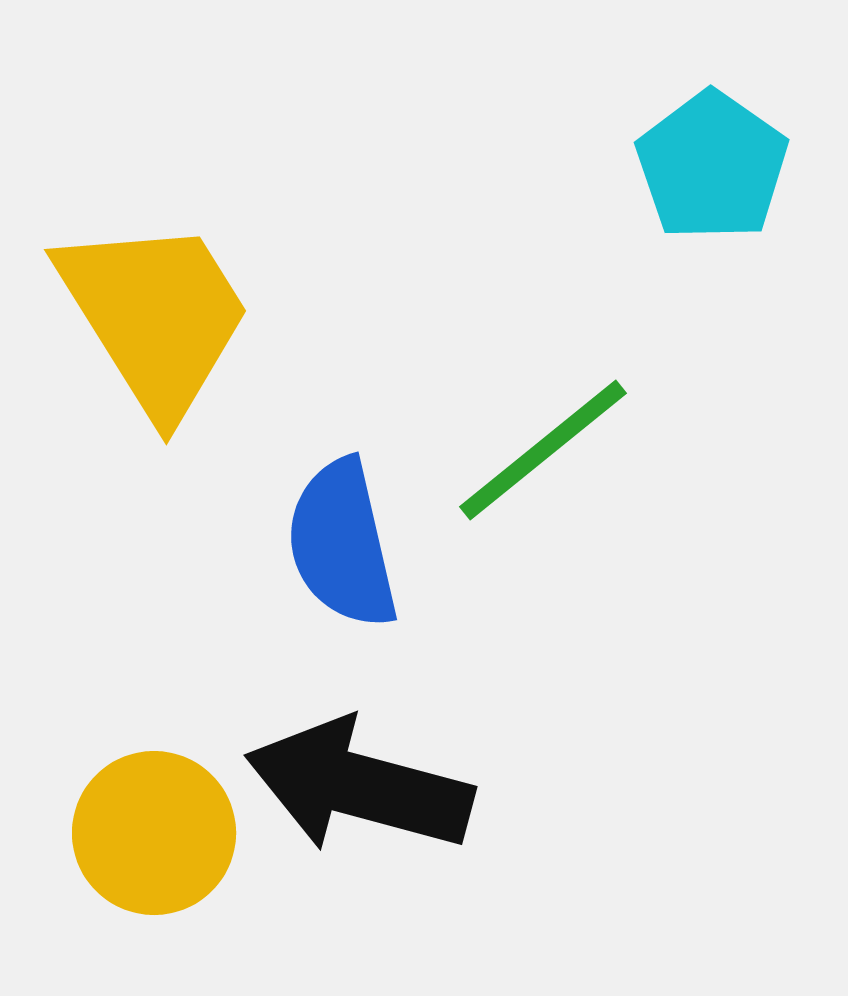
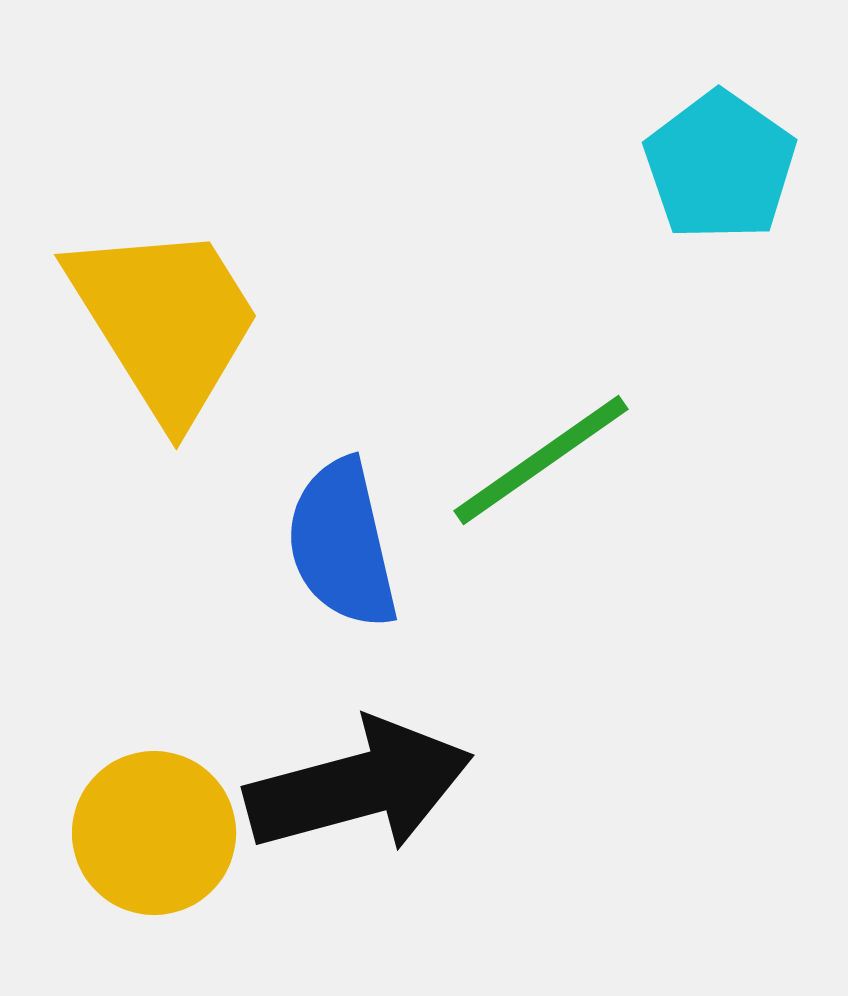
cyan pentagon: moved 8 px right
yellow trapezoid: moved 10 px right, 5 px down
green line: moved 2 px left, 10 px down; rotated 4 degrees clockwise
black arrow: rotated 150 degrees clockwise
